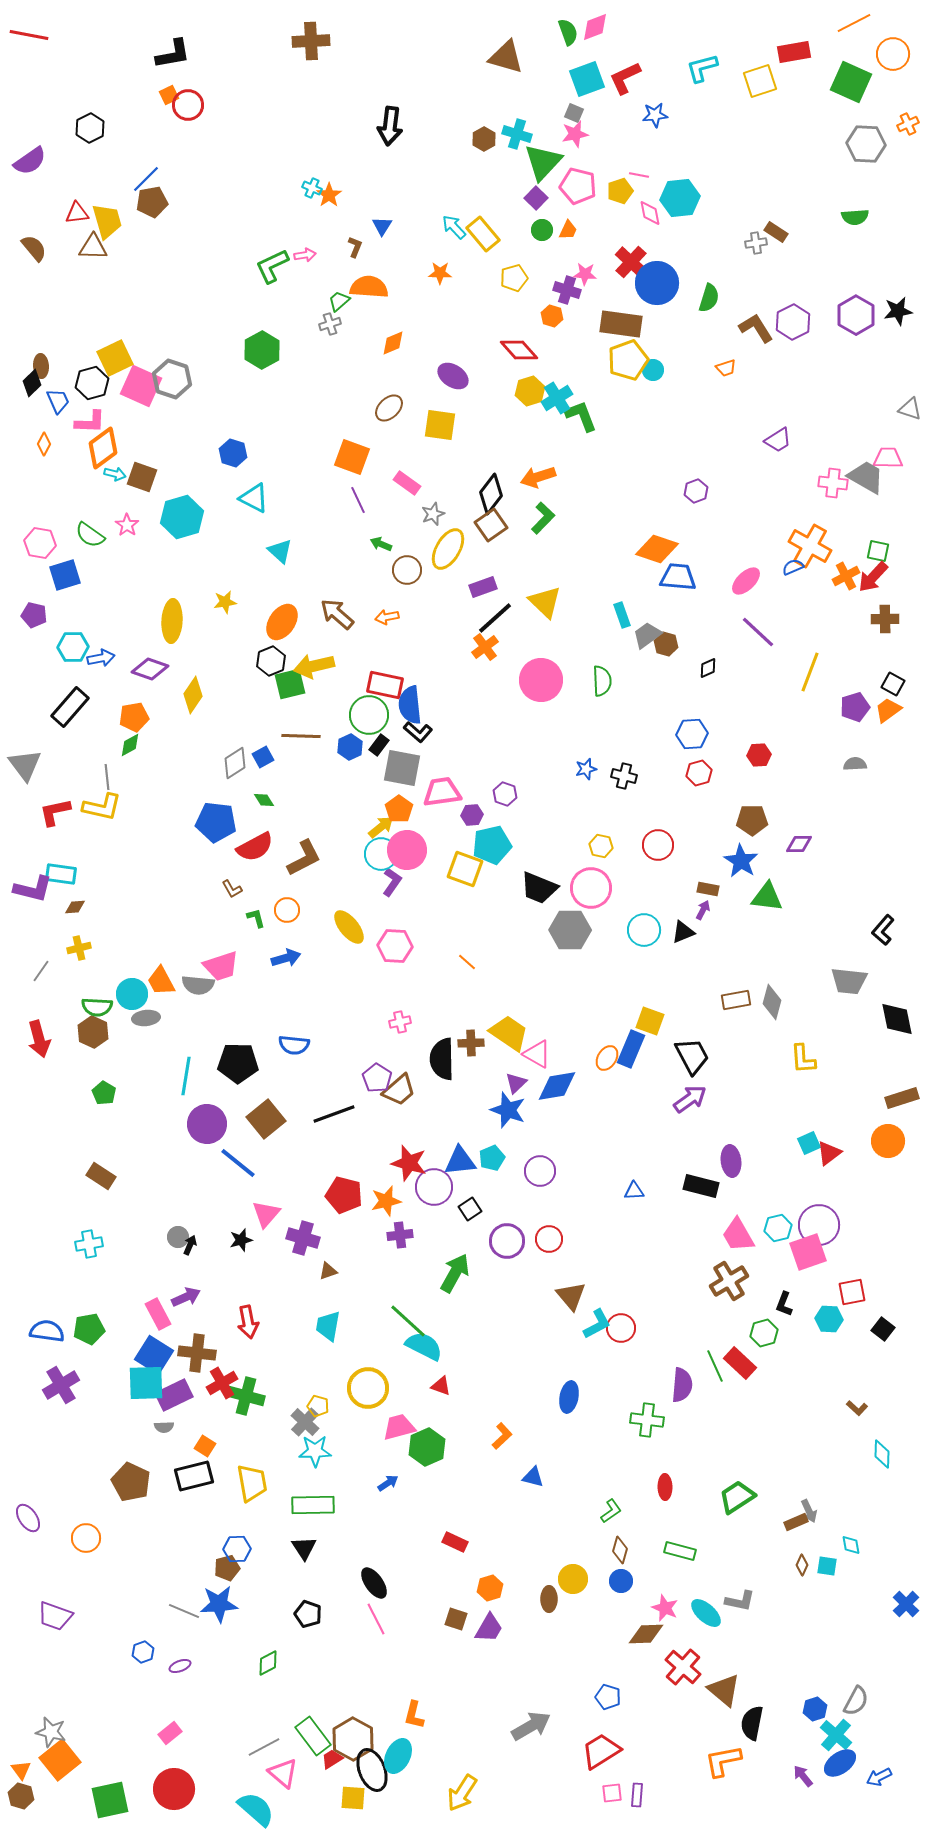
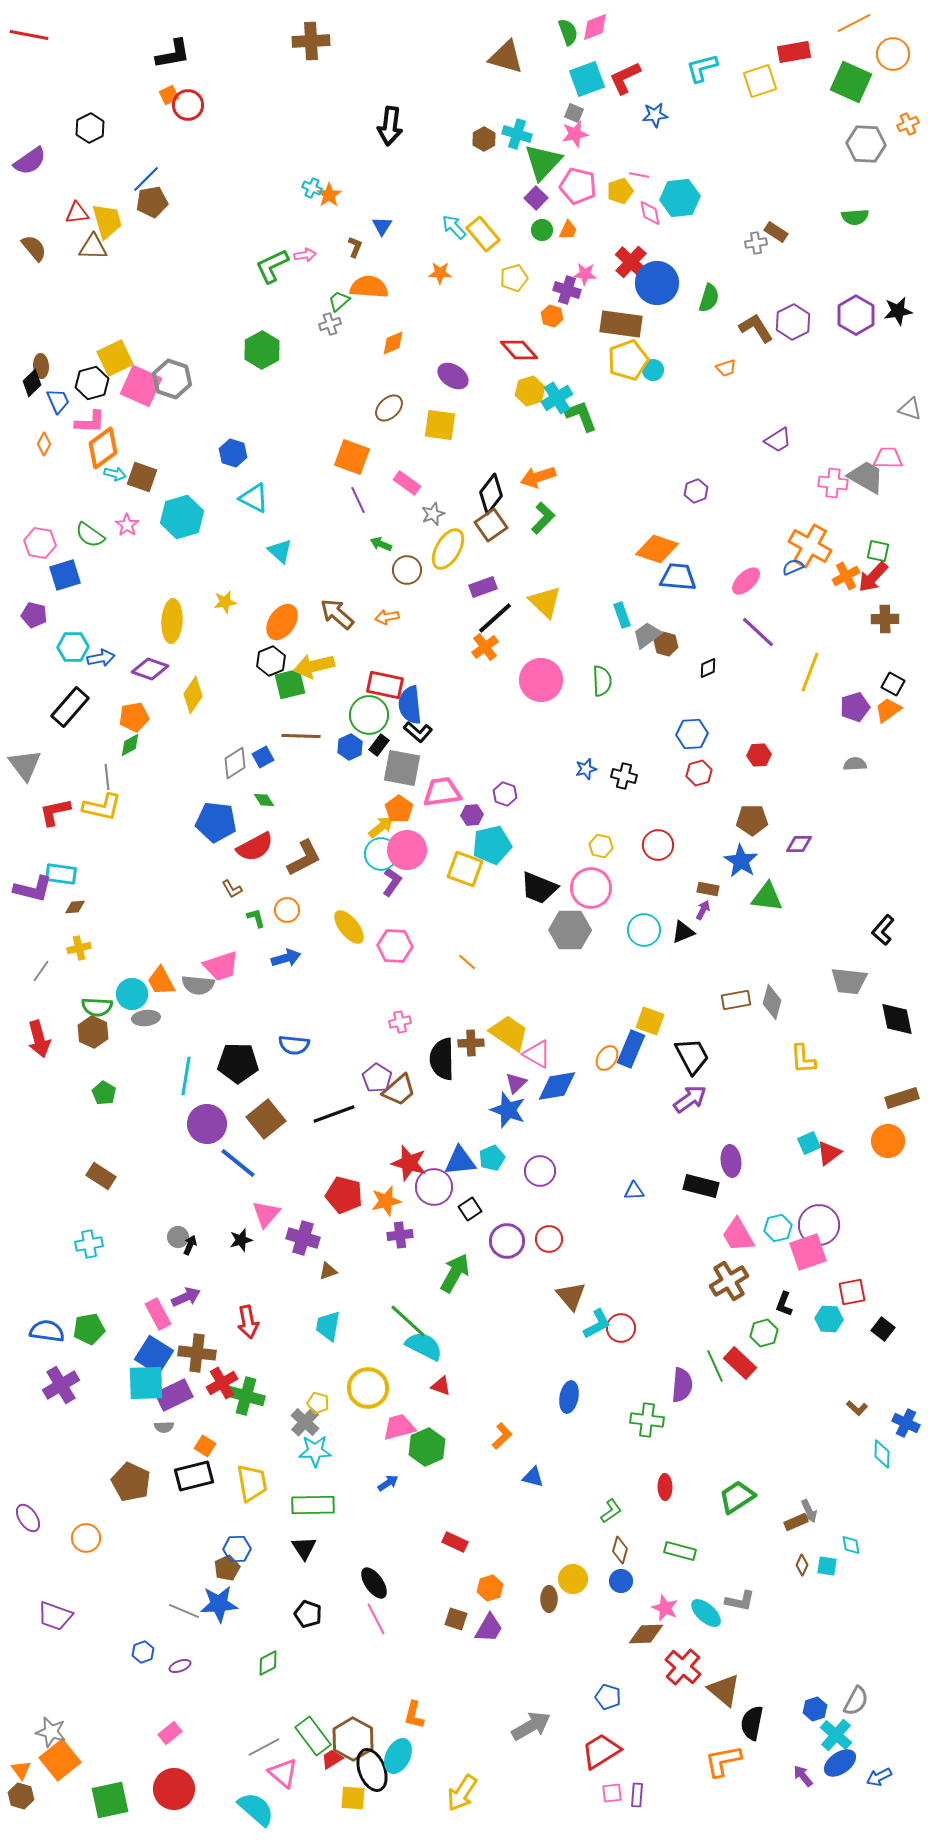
yellow pentagon at (318, 1406): moved 3 px up
brown pentagon at (227, 1568): rotated 10 degrees counterclockwise
blue cross at (906, 1604): moved 181 px up; rotated 20 degrees counterclockwise
